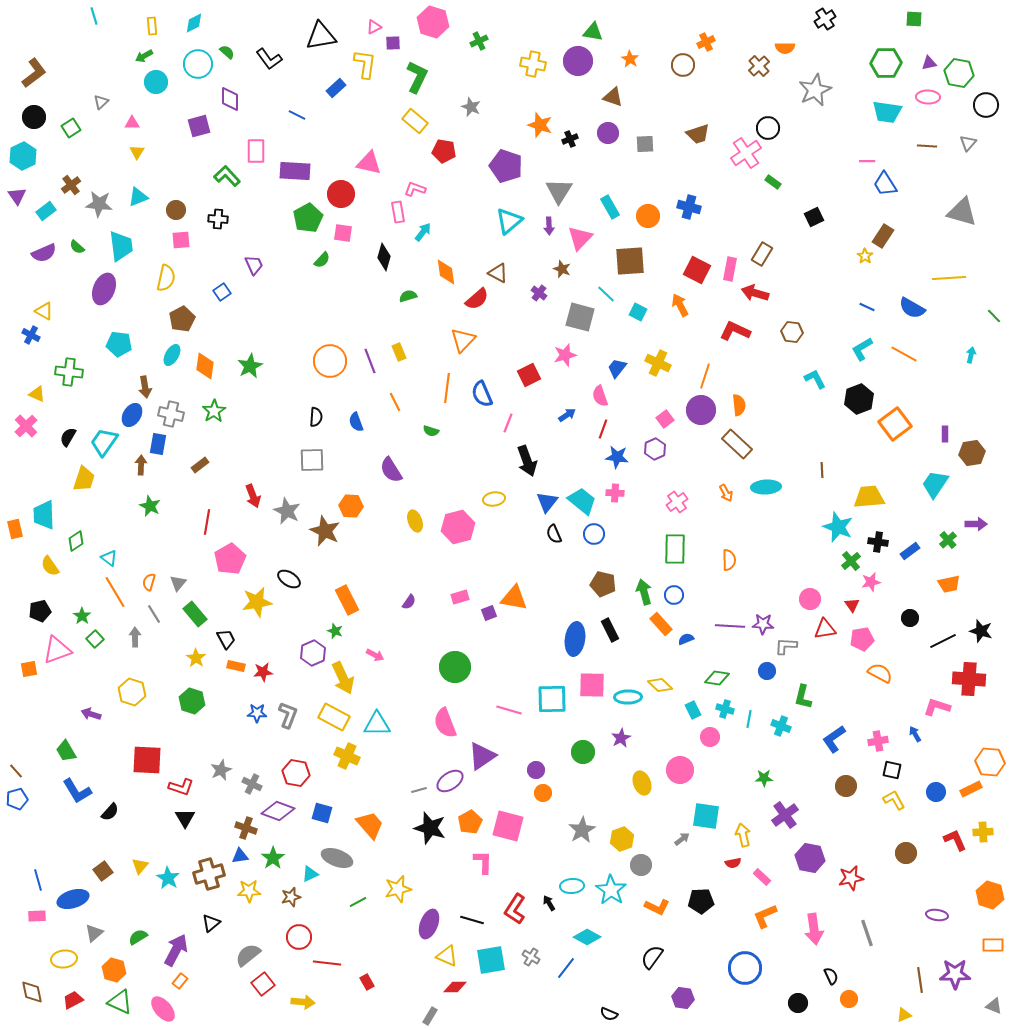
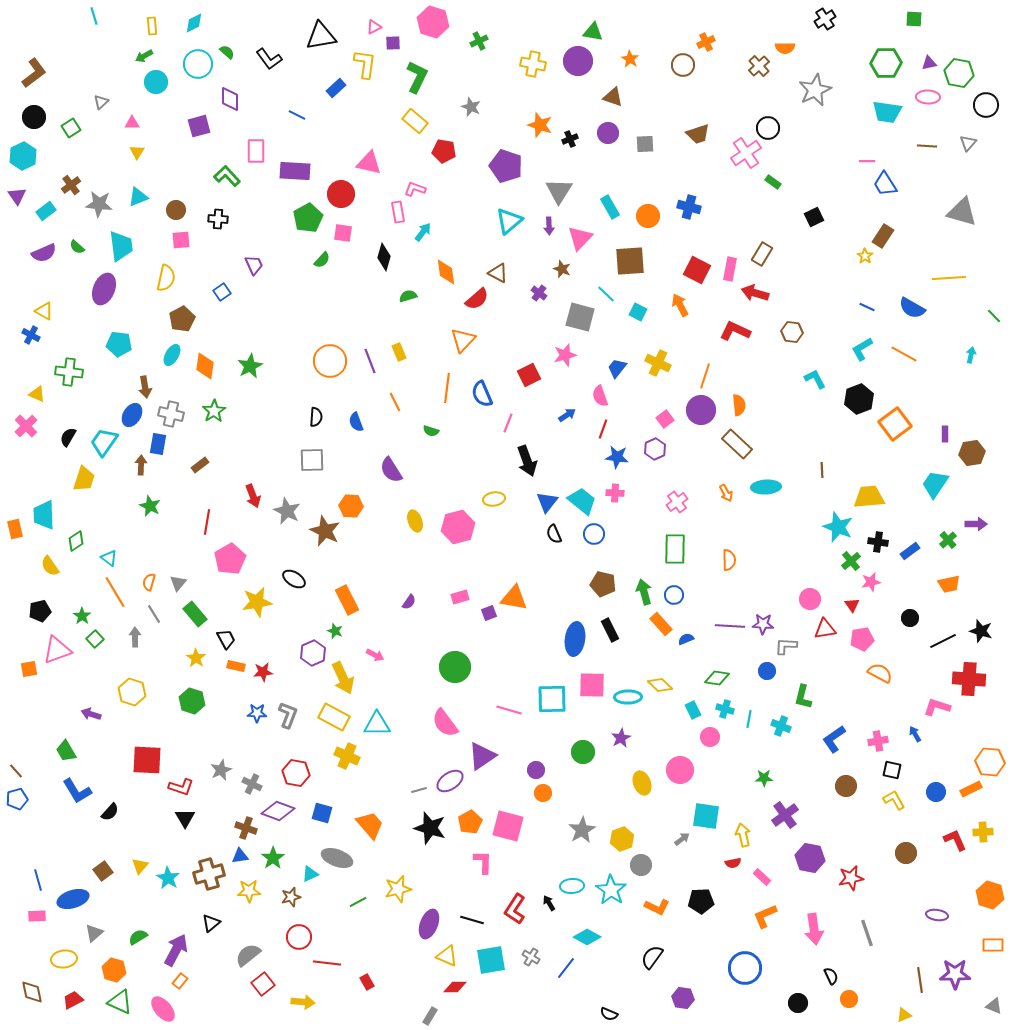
black ellipse at (289, 579): moved 5 px right
pink semicircle at (445, 723): rotated 16 degrees counterclockwise
